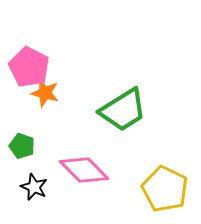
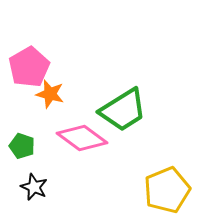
pink pentagon: rotated 15 degrees clockwise
orange star: moved 5 px right, 1 px down
pink diamond: moved 2 px left, 32 px up; rotated 9 degrees counterclockwise
yellow pentagon: moved 2 px right, 1 px down; rotated 24 degrees clockwise
